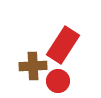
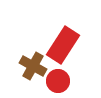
brown cross: rotated 32 degrees clockwise
